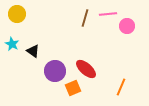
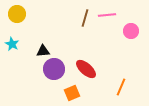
pink line: moved 1 px left, 1 px down
pink circle: moved 4 px right, 5 px down
black triangle: moved 10 px right; rotated 40 degrees counterclockwise
purple circle: moved 1 px left, 2 px up
orange square: moved 1 px left, 5 px down
